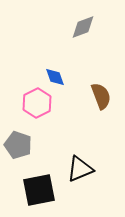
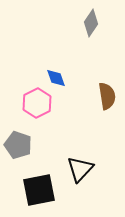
gray diamond: moved 8 px right, 4 px up; rotated 36 degrees counterclockwise
blue diamond: moved 1 px right, 1 px down
brown semicircle: moved 6 px right; rotated 12 degrees clockwise
black triangle: rotated 24 degrees counterclockwise
